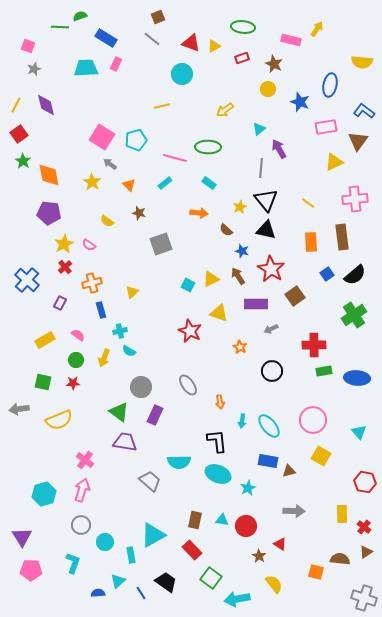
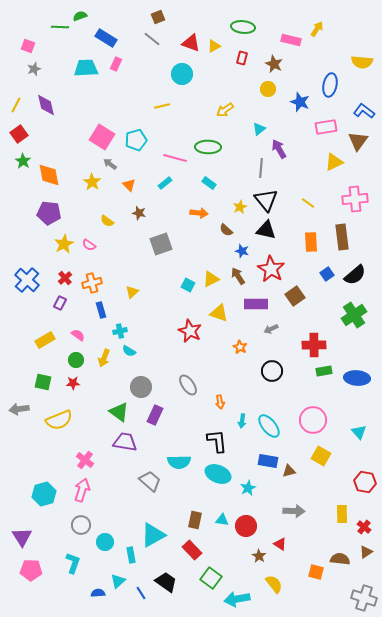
red rectangle at (242, 58): rotated 56 degrees counterclockwise
red cross at (65, 267): moved 11 px down
